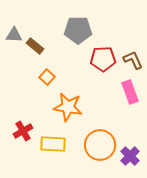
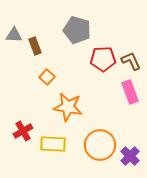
gray pentagon: moved 1 px left; rotated 16 degrees clockwise
brown rectangle: rotated 30 degrees clockwise
brown L-shape: moved 2 px left, 1 px down
